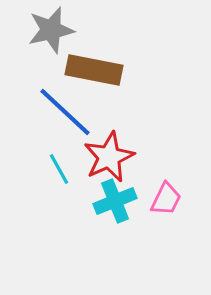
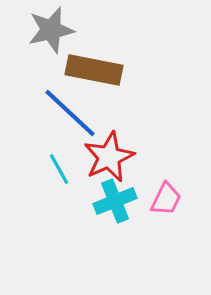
blue line: moved 5 px right, 1 px down
